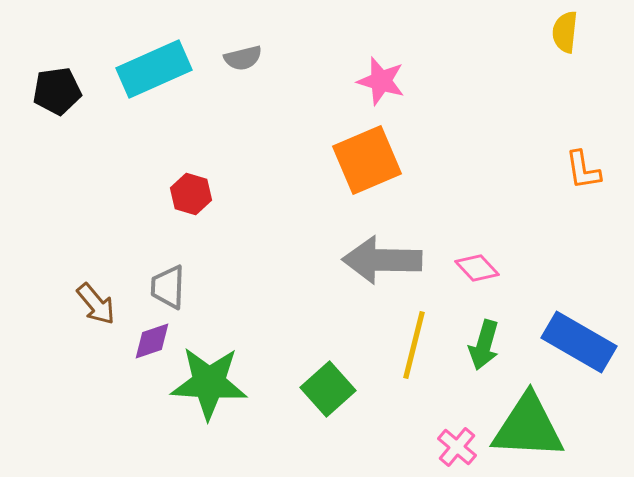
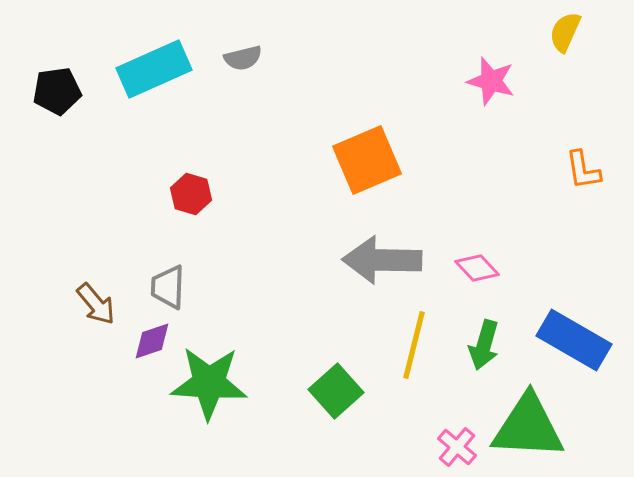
yellow semicircle: rotated 18 degrees clockwise
pink star: moved 110 px right
blue rectangle: moved 5 px left, 2 px up
green square: moved 8 px right, 2 px down
